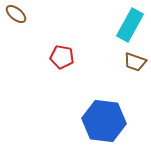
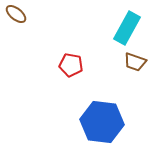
cyan rectangle: moved 3 px left, 3 px down
red pentagon: moved 9 px right, 8 px down
blue hexagon: moved 2 px left, 1 px down
